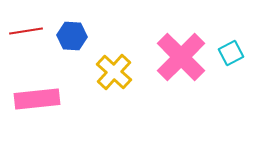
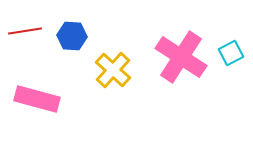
red line: moved 1 px left
pink cross: rotated 12 degrees counterclockwise
yellow cross: moved 1 px left, 2 px up
pink rectangle: rotated 21 degrees clockwise
